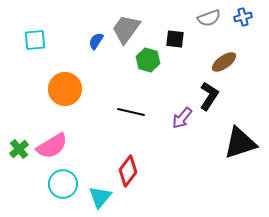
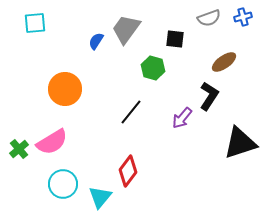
cyan square: moved 17 px up
green hexagon: moved 5 px right, 8 px down
black line: rotated 64 degrees counterclockwise
pink semicircle: moved 4 px up
